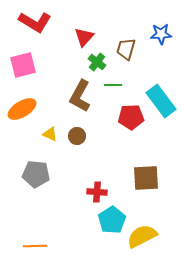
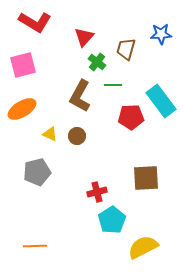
gray pentagon: moved 1 px right, 2 px up; rotated 20 degrees counterclockwise
red cross: rotated 18 degrees counterclockwise
yellow semicircle: moved 1 px right, 11 px down
